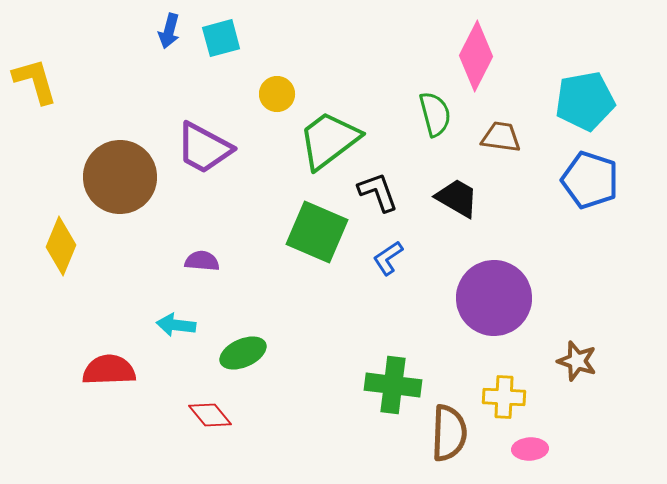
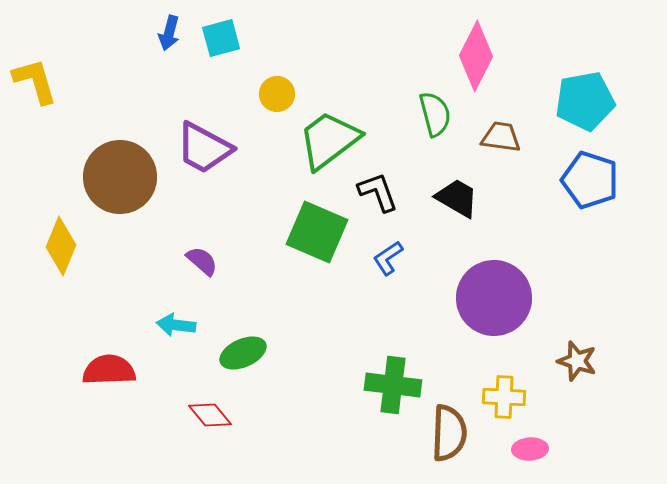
blue arrow: moved 2 px down
purple semicircle: rotated 36 degrees clockwise
